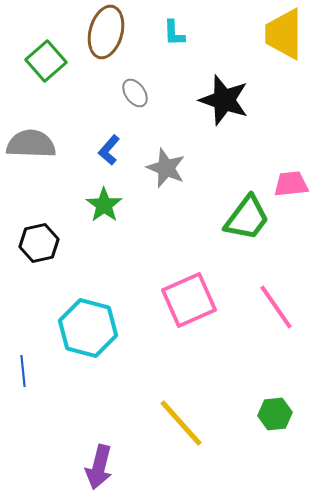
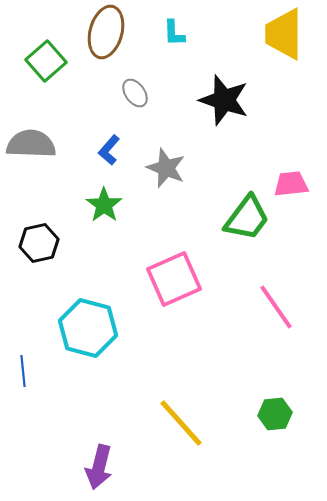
pink square: moved 15 px left, 21 px up
